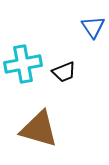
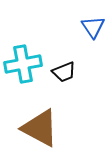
brown triangle: moved 1 px right, 1 px up; rotated 12 degrees clockwise
